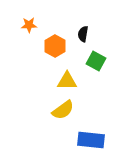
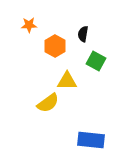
yellow semicircle: moved 15 px left, 7 px up
